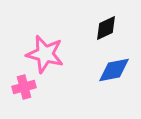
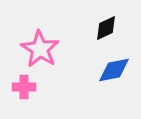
pink star: moved 5 px left, 5 px up; rotated 18 degrees clockwise
pink cross: rotated 15 degrees clockwise
